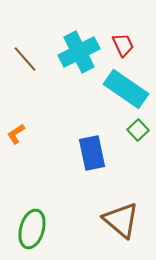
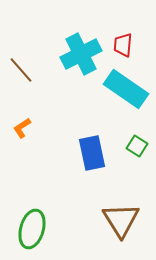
red trapezoid: rotated 150 degrees counterclockwise
cyan cross: moved 2 px right, 2 px down
brown line: moved 4 px left, 11 px down
green square: moved 1 px left, 16 px down; rotated 15 degrees counterclockwise
orange L-shape: moved 6 px right, 6 px up
brown triangle: rotated 18 degrees clockwise
